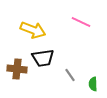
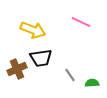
black trapezoid: moved 2 px left
brown cross: rotated 30 degrees counterclockwise
green semicircle: moved 1 px left, 1 px up; rotated 88 degrees clockwise
